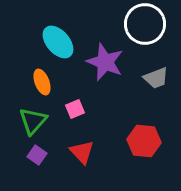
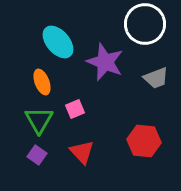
green triangle: moved 6 px right, 1 px up; rotated 12 degrees counterclockwise
